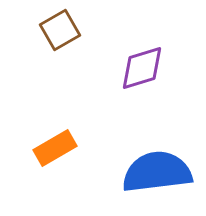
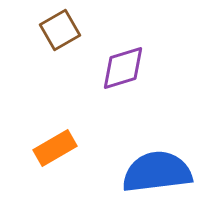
purple diamond: moved 19 px left
